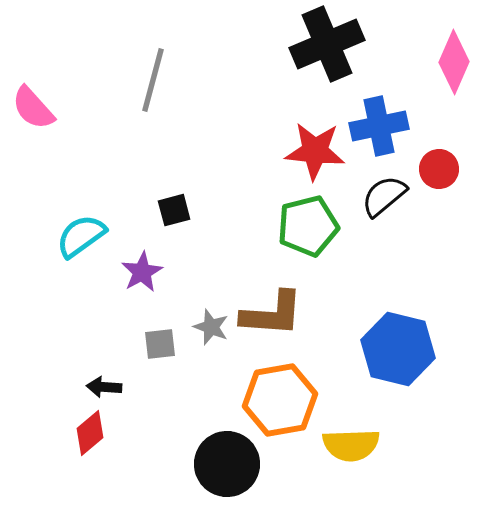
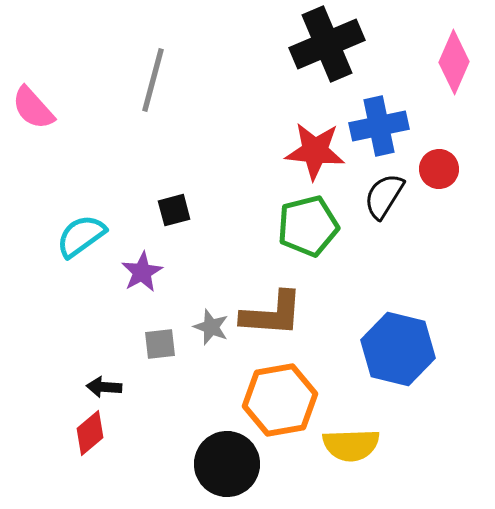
black semicircle: rotated 18 degrees counterclockwise
